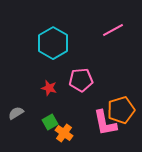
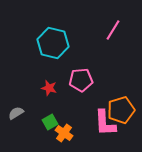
pink line: rotated 30 degrees counterclockwise
cyan hexagon: rotated 16 degrees counterclockwise
pink L-shape: rotated 8 degrees clockwise
